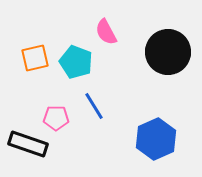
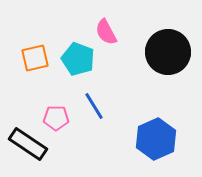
cyan pentagon: moved 2 px right, 3 px up
black rectangle: rotated 15 degrees clockwise
